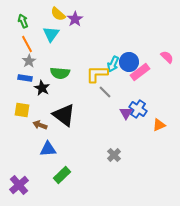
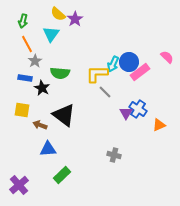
green arrow: rotated 144 degrees counterclockwise
gray star: moved 6 px right
gray cross: rotated 32 degrees counterclockwise
